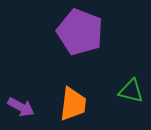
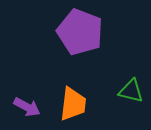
purple arrow: moved 6 px right
